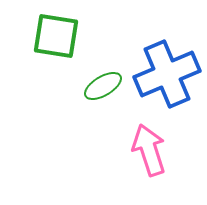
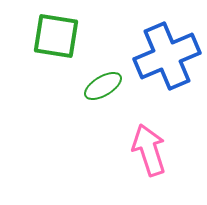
blue cross: moved 18 px up
